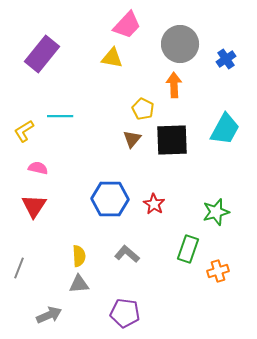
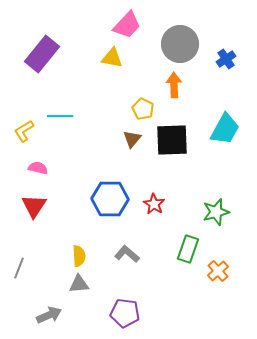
orange cross: rotated 25 degrees counterclockwise
